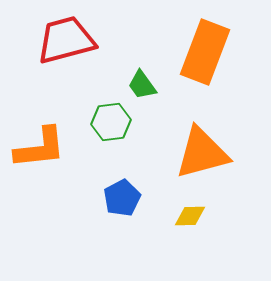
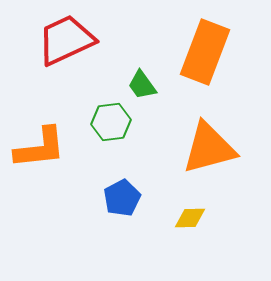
red trapezoid: rotated 10 degrees counterclockwise
orange triangle: moved 7 px right, 5 px up
yellow diamond: moved 2 px down
